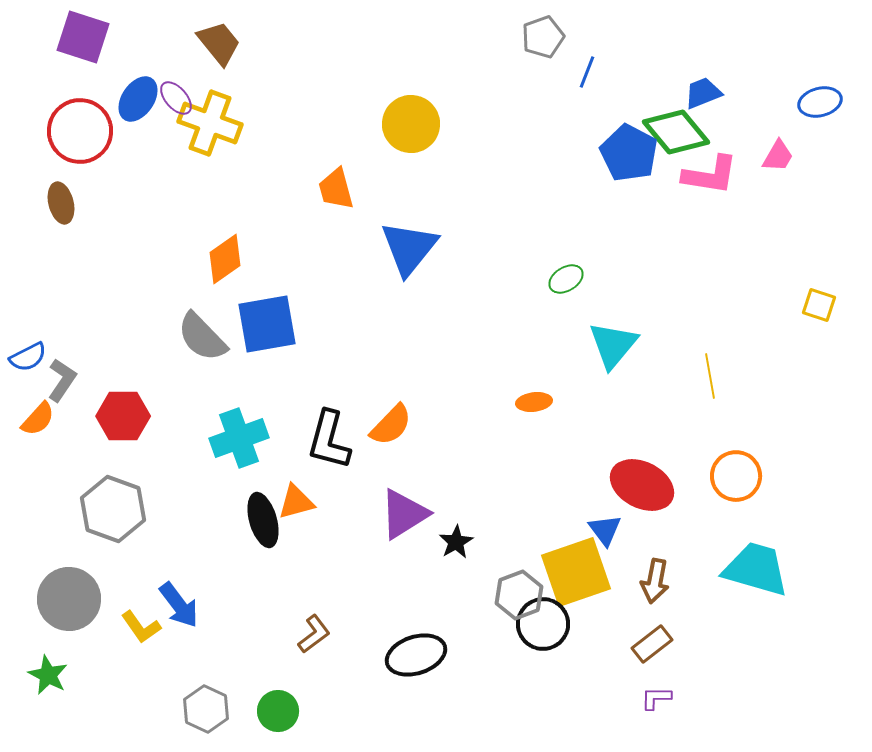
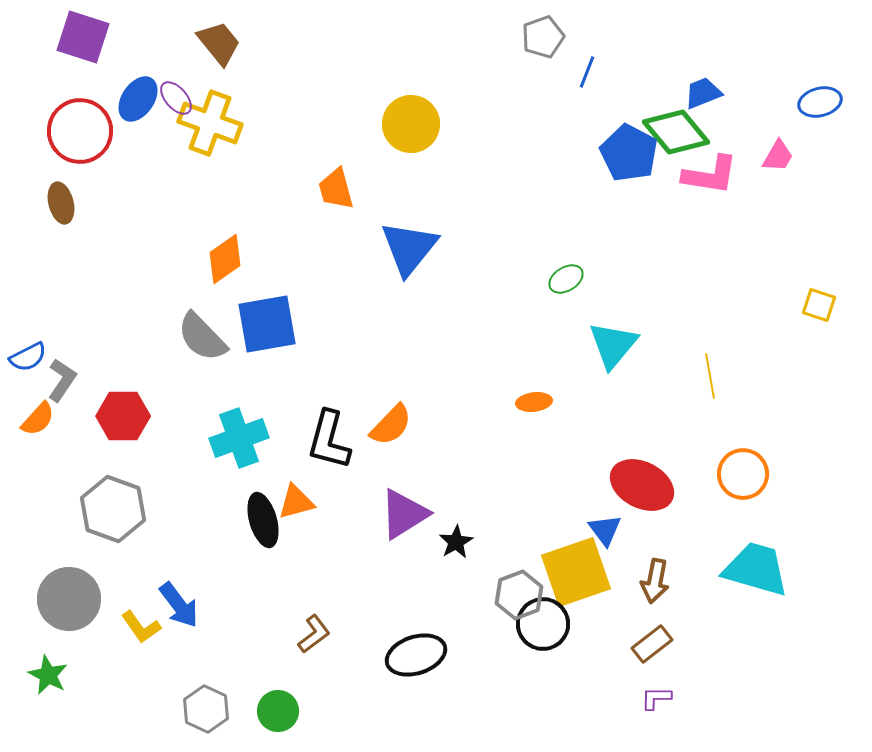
orange circle at (736, 476): moved 7 px right, 2 px up
